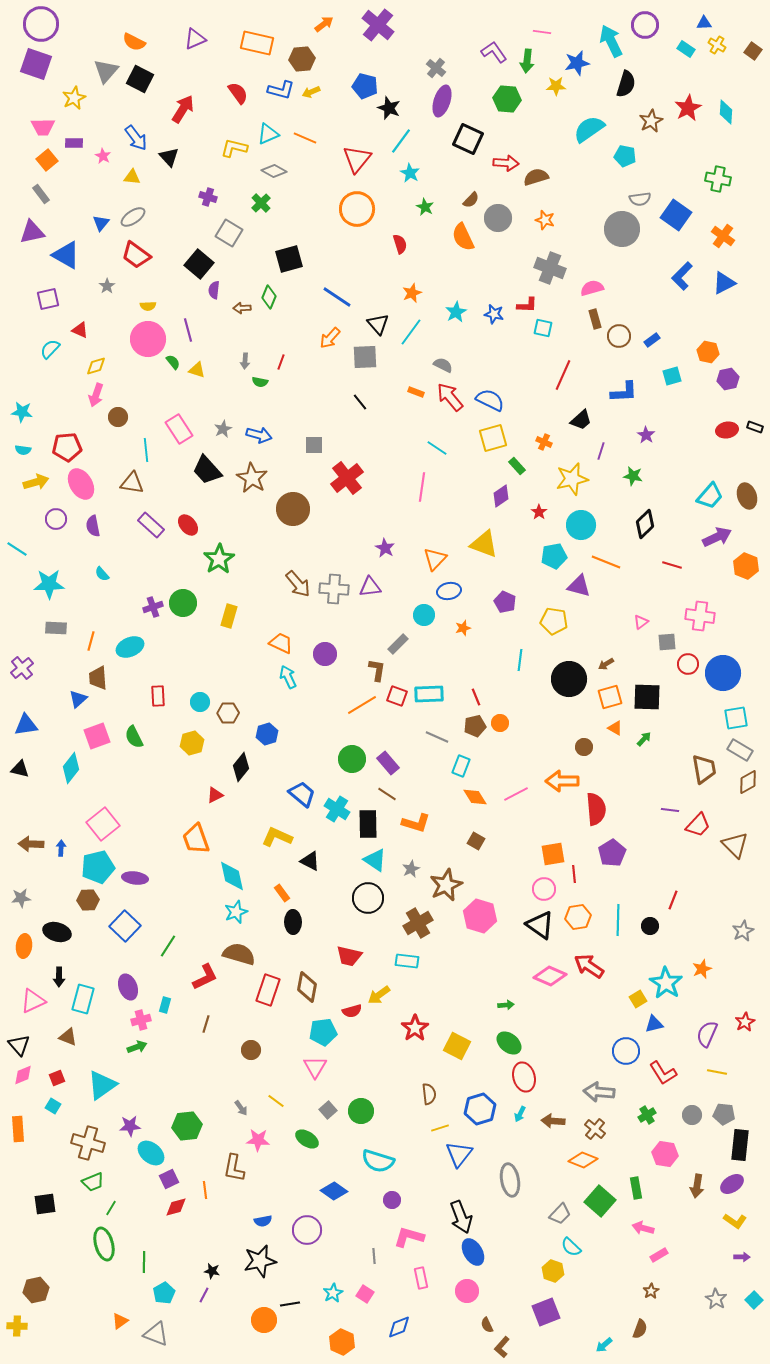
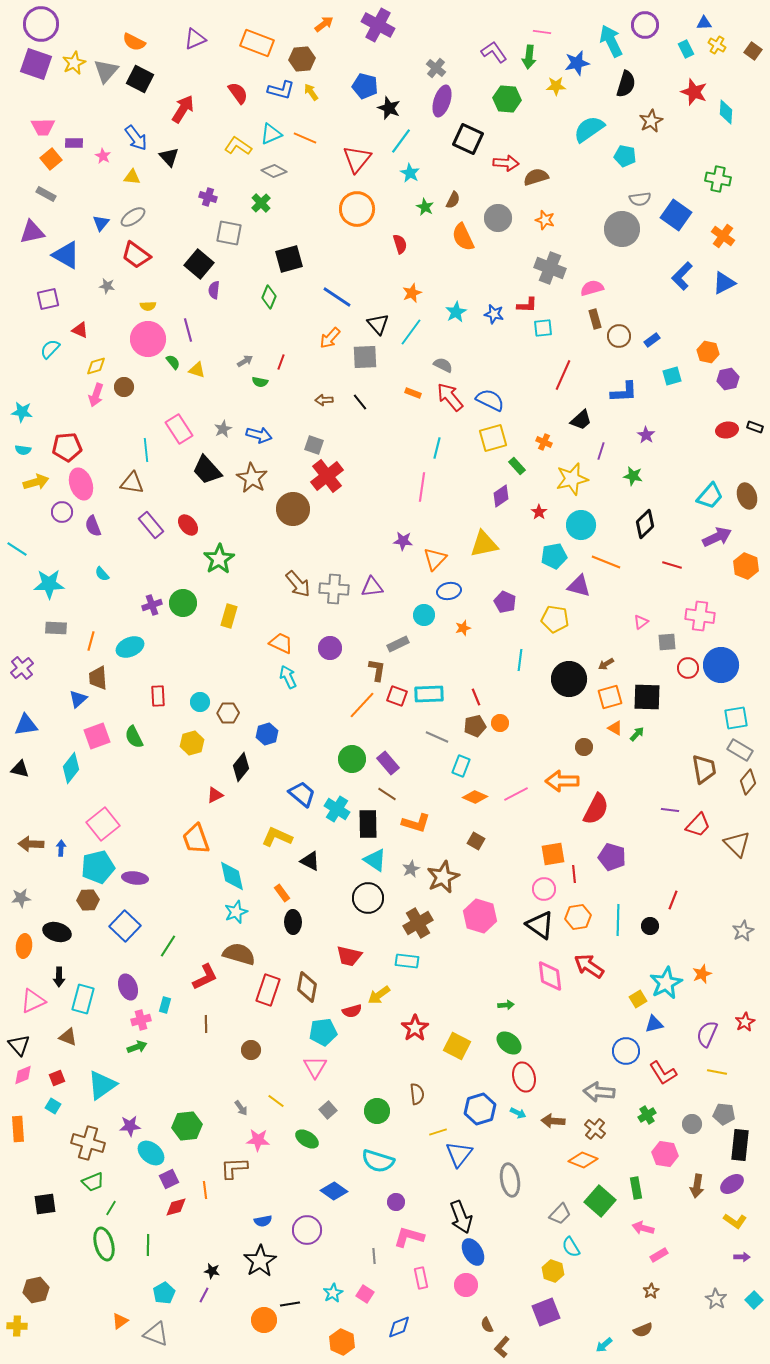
purple cross at (378, 25): rotated 12 degrees counterclockwise
orange rectangle at (257, 43): rotated 8 degrees clockwise
cyan rectangle at (686, 49): rotated 30 degrees clockwise
green arrow at (527, 61): moved 2 px right, 4 px up
yellow arrow at (311, 92): rotated 78 degrees clockwise
yellow star at (74, 98): moved 35 px up
red star at (688, 108): moved 6 px right, 16 px up; rotated 24 degrees counterclockwise
cyan triangle at (268, 134): moved 3 px right
yellow L-shape at (234, 148): moved 4 px right, 2 px up; rotated 20 degrees clockwise
orange square at (47, 160): moved 4 px right, 1 px up
gray rectangle at (41, 194): moved 5 px right; rotated 24 degrees counterclockwise
brown semicircle at (471, 200): moved 18 px left; rotated 18 degrees counterclockwise
gray square at (229, 233): rotated 20 degrees counterclockwise
gray star at (107, 286): rotated 28 degrees counterclockwise
brown arrow at (242, 308): moved 82 px right, 92 px down
cyan square at (543, 328): rotated 18 degrees counterclockwise
gray arrow at (245, 361): rotated 126 degrees counterclockwise
orange rectangle at (416, 392): moved 3 px left, 1 px down
brown circle at (118, 417): moved 6 px right, 30 px up
gray square at (314, 445): rotated 18 degrees clockwise
cyan line at (437, 448): rotated 70 degrees clockwise
red cross at (347, 478): moved 20 px left, 2 px up
pink ellipse at (81, 484): rotated 12 degrees clockwise
purple circle at (56, 519): moved 6 px right, 7 px up
purple rectangle at (151, 525): rotated 8 degrees clockwise
purple semicircle at (93, 526): rotated 10 degrees counterclockwise
yellow triangle at (484, 544): rotated 32 degrees counterclockwise
purple star at (385, 548): moved 18 px right, 7 px up; rotated 24 degrees counterclockwise
purple triangle at (370, 587): moved 2 px right
purple cross at (153, 607): moved 1 px left, 2 px up
yellow pentagon at (554, 621): moved 1 px right, 2 px up
gray rectangle at (398, 644): rotated 20 degrees clockwise
purple circle at (325, 654): moved 5 px right, 6 px up
red circle at (688, 664): moved 4 px down
blue circle at (723, 673): moved 2 px left, 8 px up
orange line at (362, 705): rotated 16 degrees counterclockwise
green arrow at (644, 739): moved 7 px left, 5 px up
brown diamond at (748, 782): rotated 20 degrees counterclockwise
orange diamond at (475, 797): rotated 35 degrees counterclockwise
red semicircle at (596, 809): rotated 32 degrees clockwise
brown triangle at (735, 845): moved 2 px right, 1 px up
purple pentagon at (612, 853): moved 4 px down; rotated 24 degrees counterclockwise
brown star at (446, 885): moved 3 px left, 8 px up
orange star at (702, 969): moved 5 px down
pink diamond at (550, 976): rotated 60 degrees clockwise
cyan star at (666, 983): rotated 12 degrees clockwise
brown line at (206, 1024): rotated 18 degrees counterclockwise
brown semicircle at (429, 1094): moved 12 px left
green circle at (361, 1111): moved 16 px right
cyan arrow at (520, 1114): moved 2 px left, 1 px up; rotated 91 degrees counterclockwise
gray circle at (692, 1115): moved 9 px down
yellow line at (440, 1128): moved 2 px left, 4 px down
brown L-shape at (234, 1168): rotated 76 degrees clockwise
purple circle at (392, 1200): moved 4 px right, 2 px down
cyan semicircle at (571, 1247): rotated 15 degrees clockwise
black star at (260, 1261): rotated 20 degrees counterclockwise
green line at (144, 1262): moved 4 px right, 17 px up
pink circle at (467, 1291): moved 1 px left, 6 px up
brown semicircle at (640, 1329): moved 3 px right, 1 px down; rotated 48 degrees clockwise
